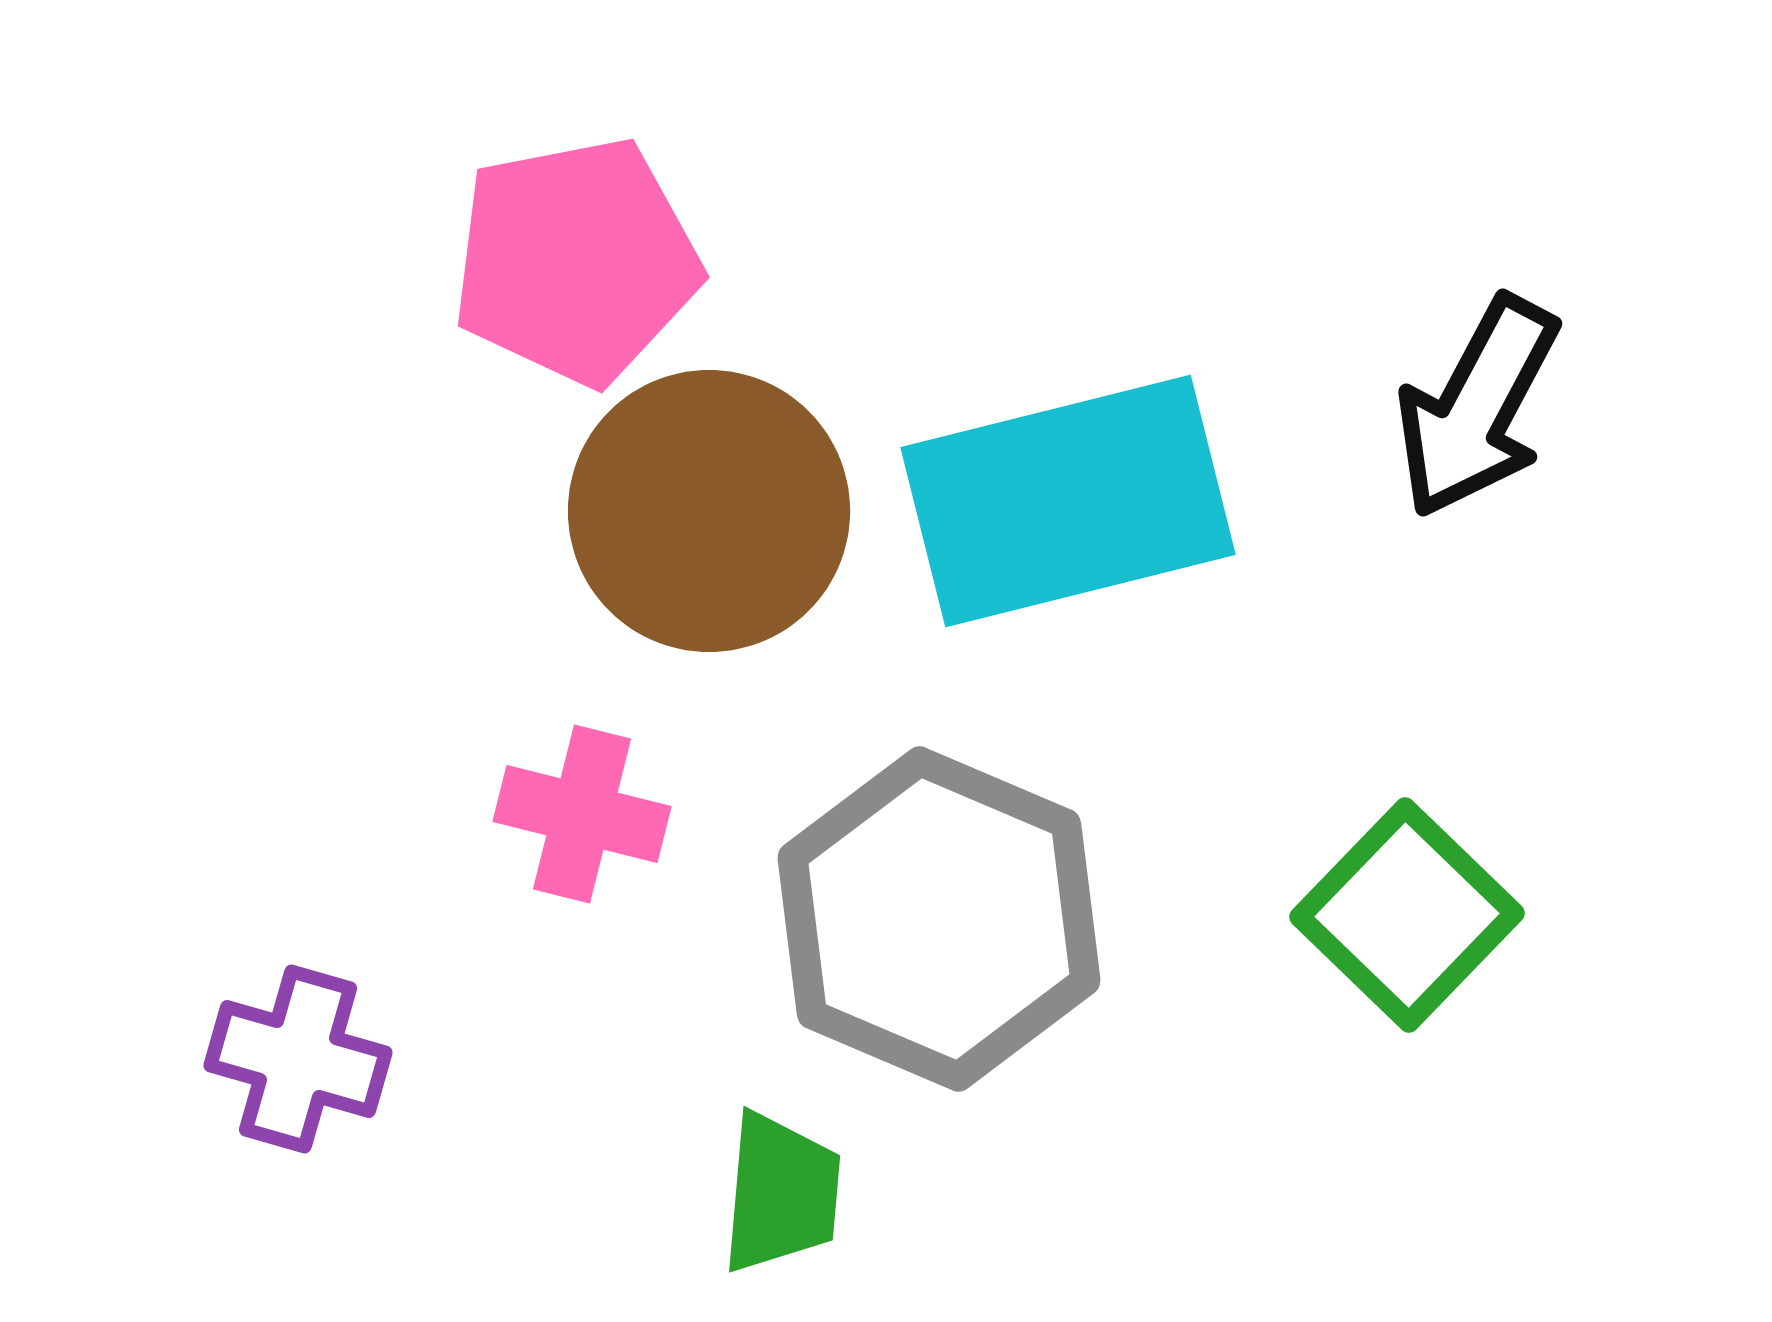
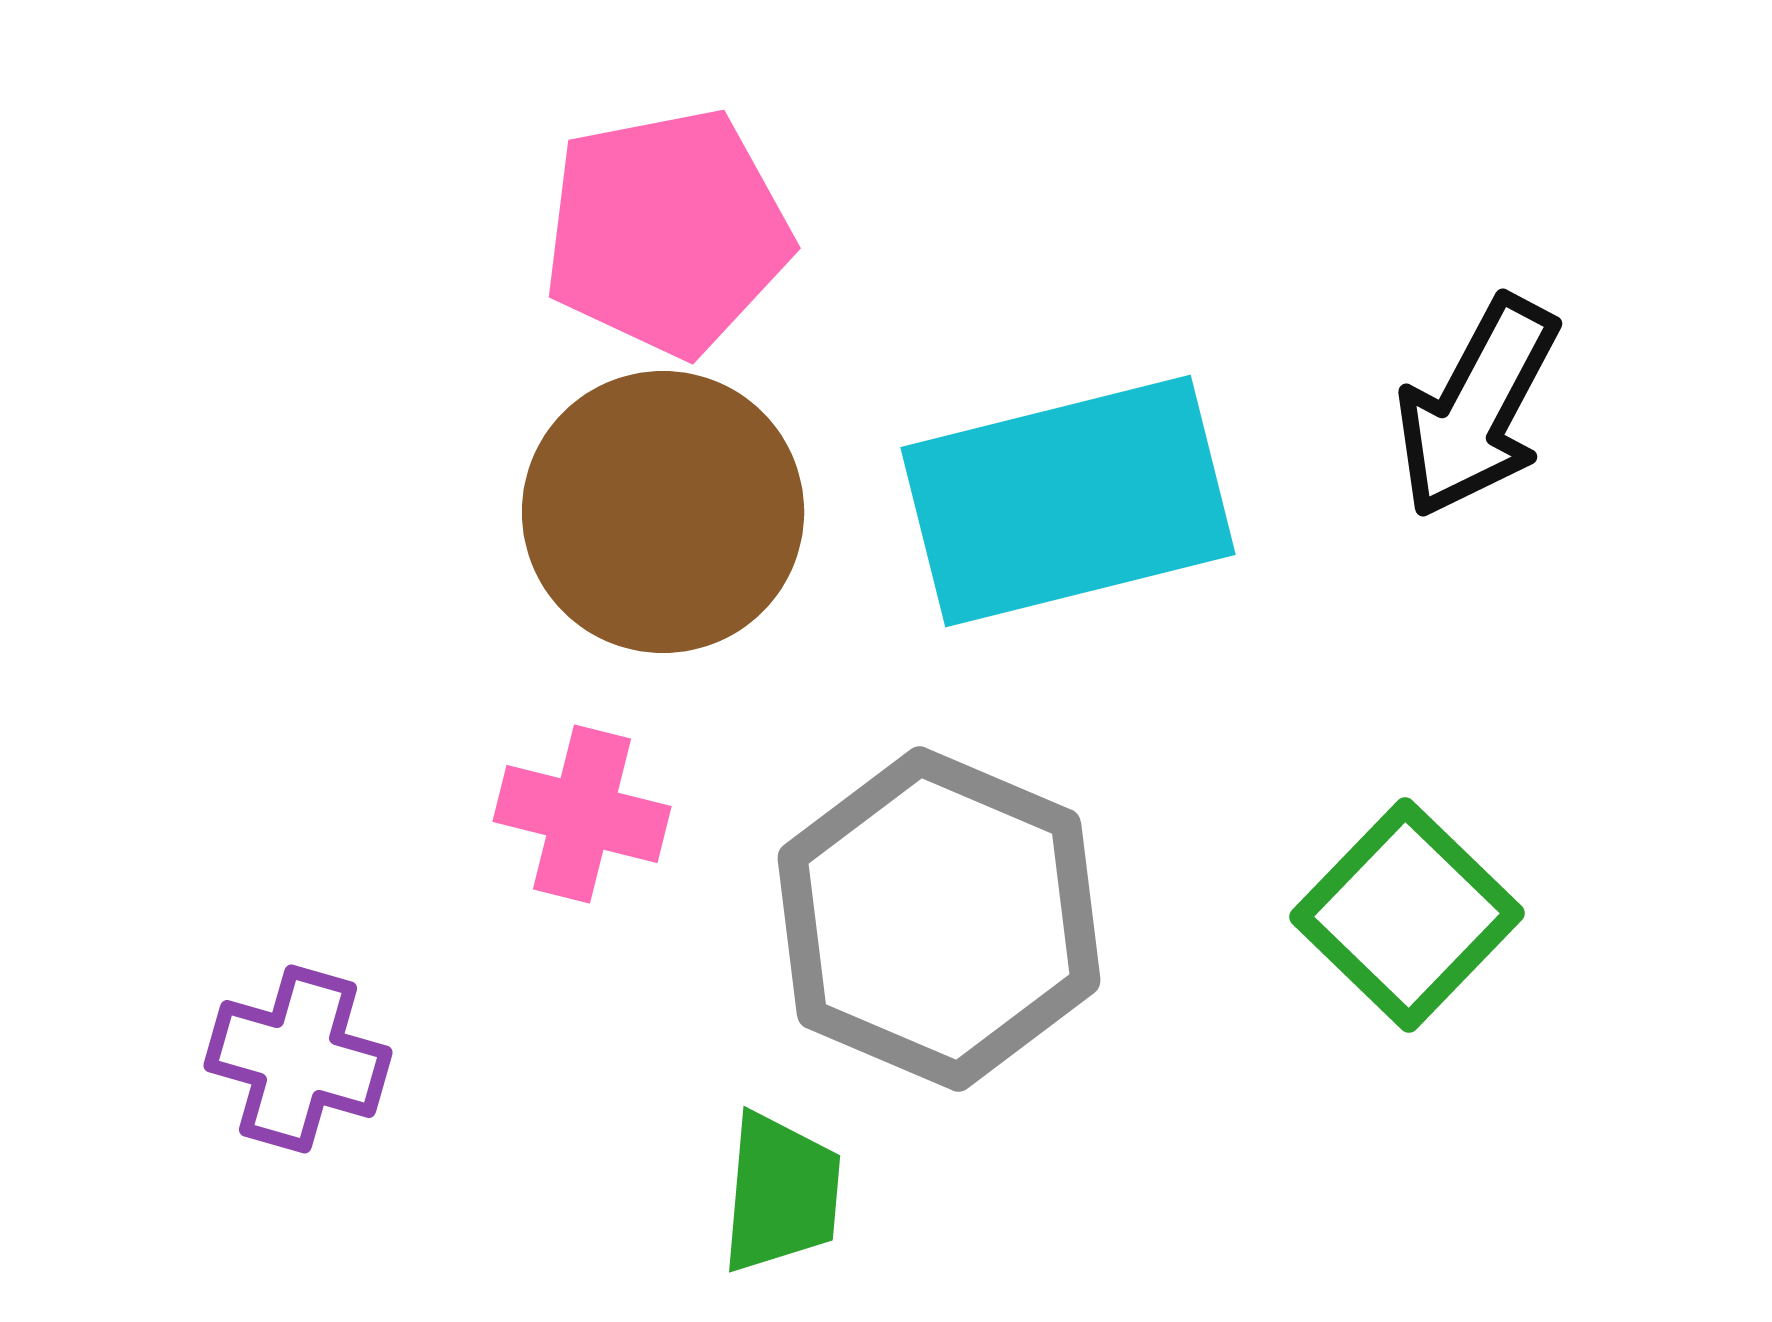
pink pentagon: moved 91 px right, 29 px up
brown circle: moved 46 px left, 1 px down
